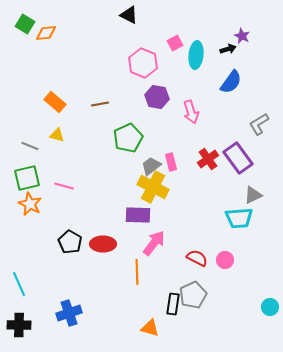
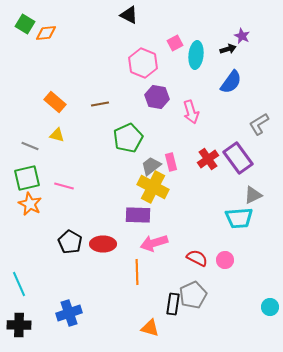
pink arrow at (154, 243): rotated 144 degrees counterclockwise
